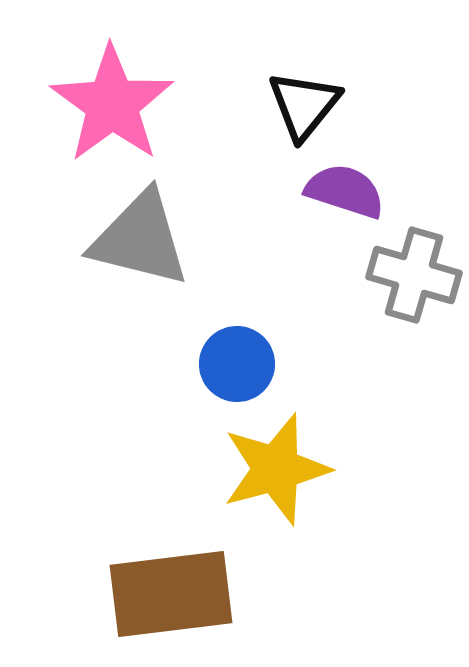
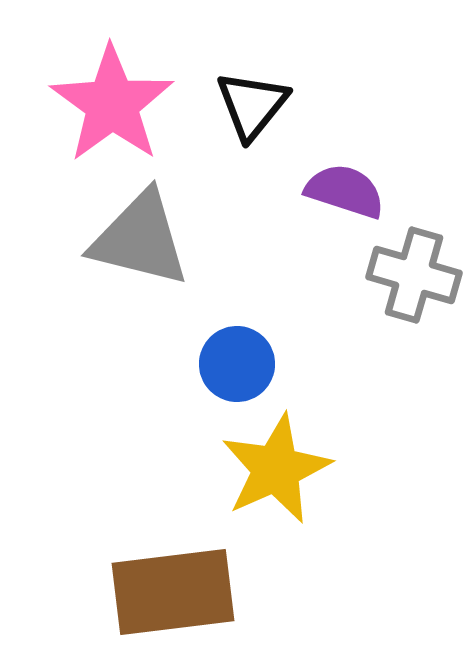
black triangle: moved 52 px left
yellow star: rotated 9 degrees counterclockwise
brown rectangle: moved 2 px right, 2 px up
